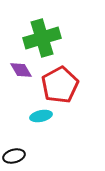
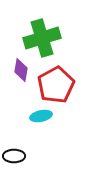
purple diamond: rotated 40 degrees clockwise
red pentagon: moved 4 px left
black ellipse: rotated 15 degrees clockwise
